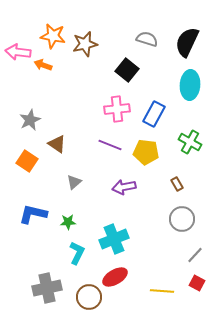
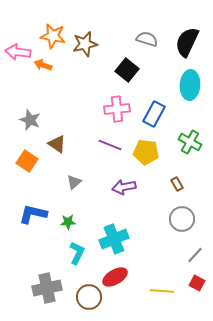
gray star: rotated 25 degrees counterclockwise
